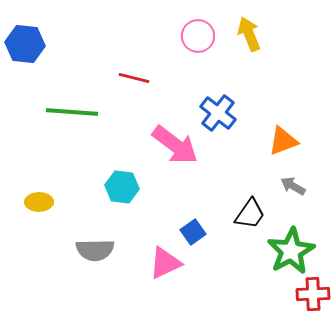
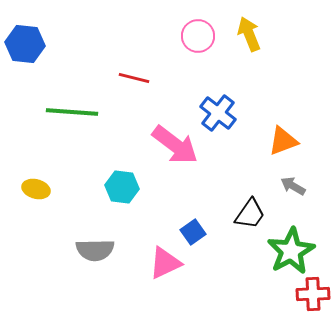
yellow ellipse: moved 3 px left, 13 px up; rotated 16 degrees clockwise
